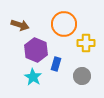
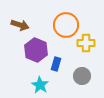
orange circle: moved 2 px right, 1 px down
cyan star: moved 7 px right, 8 px down
